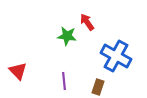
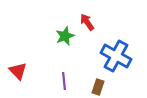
green star: moved 2 px left; rotated 30 degrees counterclockwise
